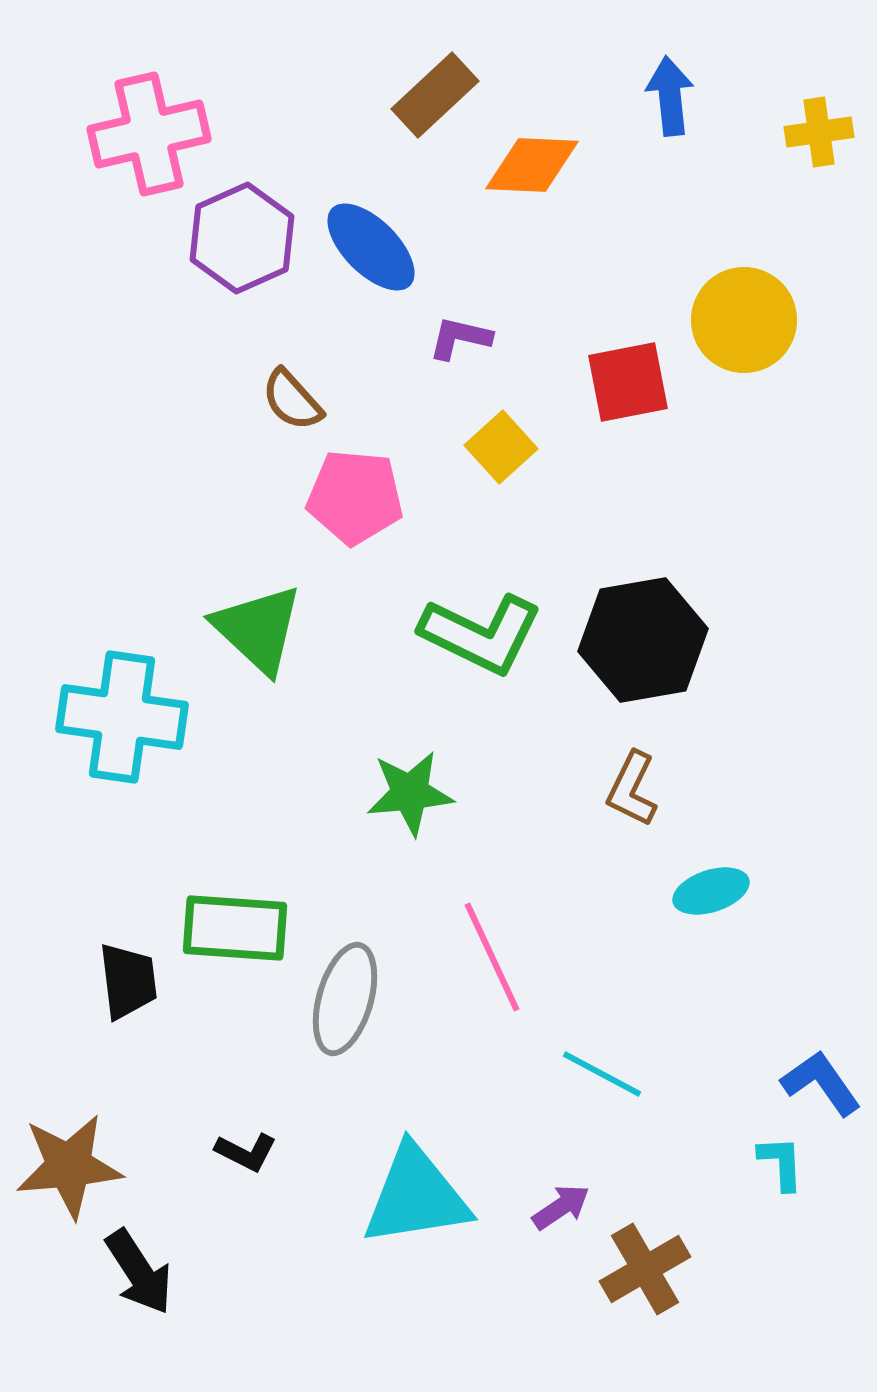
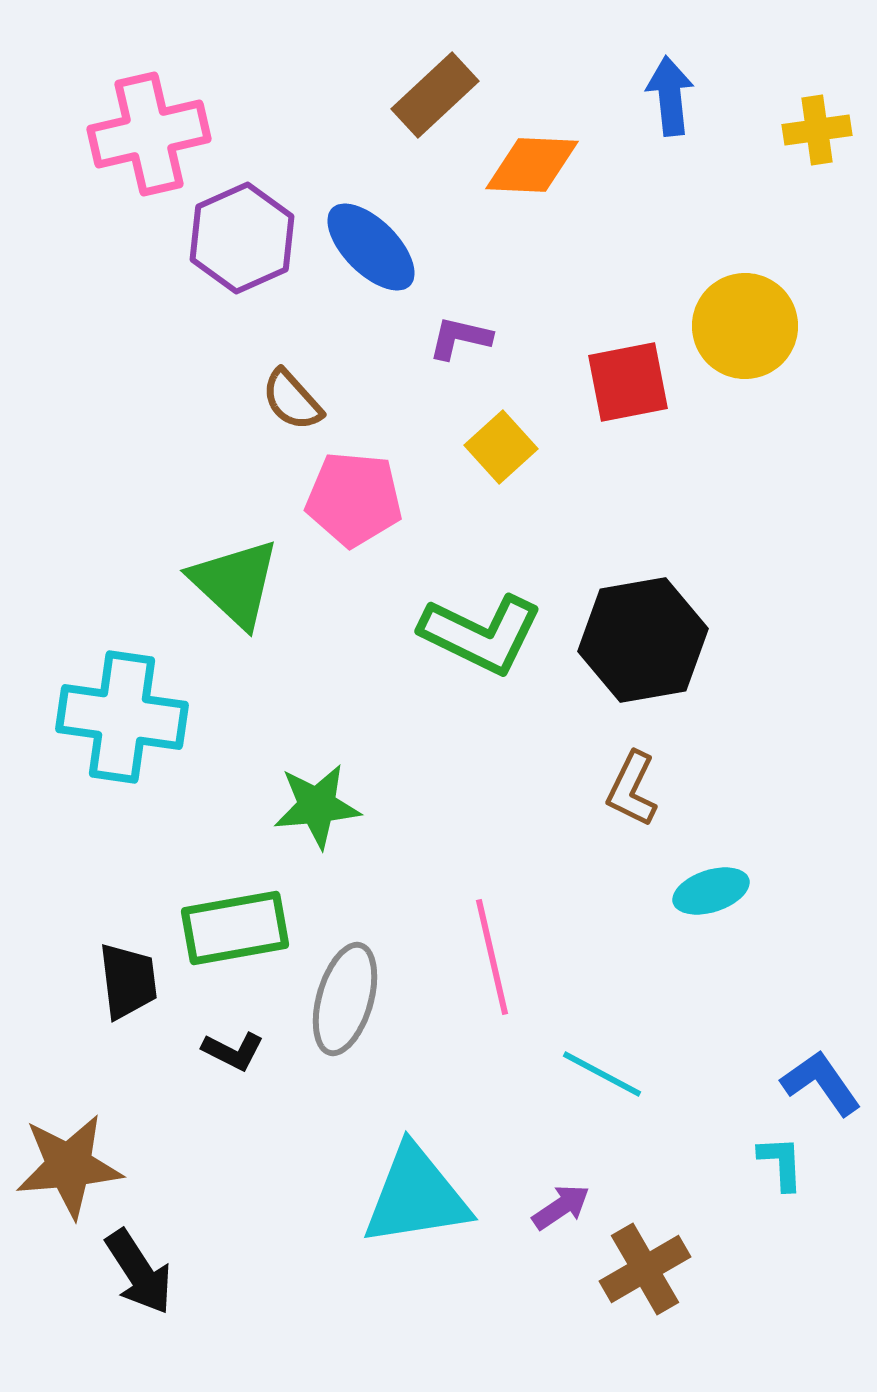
yellow cross: moved 2 px left, 2 px up
yellow circle: moved 1 px right, 6 px down
pink pentagon: moved 1 px left, 2 px down
green triangle: moved 23 px left, 46 px up
green star: moved 93 px left, 13 px down
green rectangle: rotated 14 degrees counterclockwise
pink line: rotated 12 degrees clockwise
black L-shape: moved 13 px left, 101 px up
